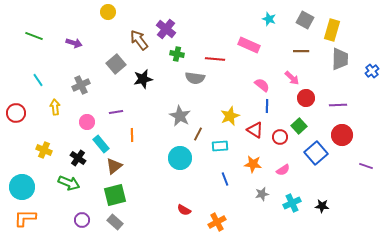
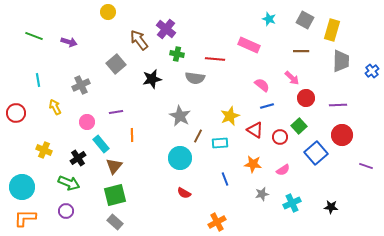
purple arrow at (74, 43): moved 5 px left, 1 px up
gray trapezoid at (340, 59): moved 1 px right, 2 px down
black star at (143, 79): moved 9 px right
cyan line at (38, 80): rotated 24 degrees clockwise
blue line at (267, 106): rotated 72 degrees clockwise
yellow arrow at (55, 107): rotated 21 degrees counterclockwise
brown line at (198, 134): moved 2 px down
cyan rectangle at (220, 146): moved 3 px up
black cross at (78, 158): rotated 21 degrees clockwise
brown triangle at (114, 166): rotated 12 degrees counterclockwise
black star at (322, 206): moved 9 px right, 1 px down
red semicircle at (184, 210): moved 17 px up
purple circle at (82, 220): moved 16 px left, 9 px up
